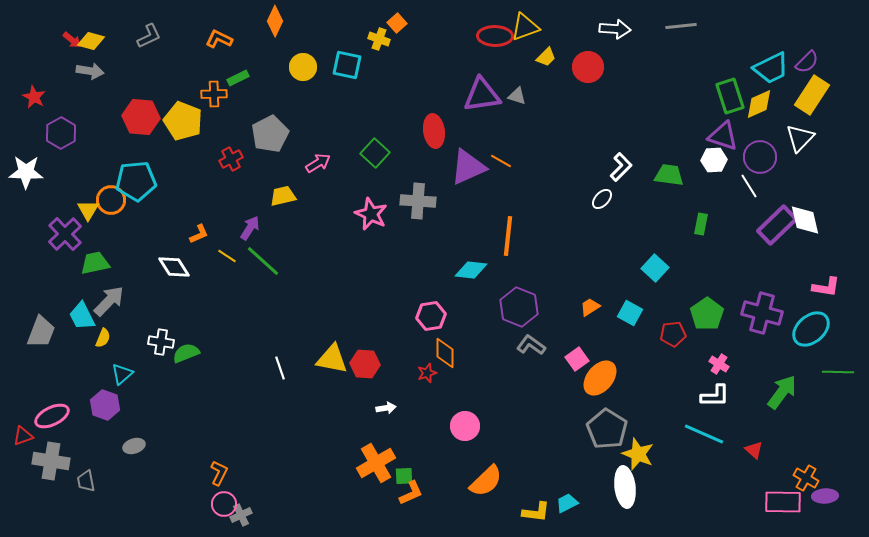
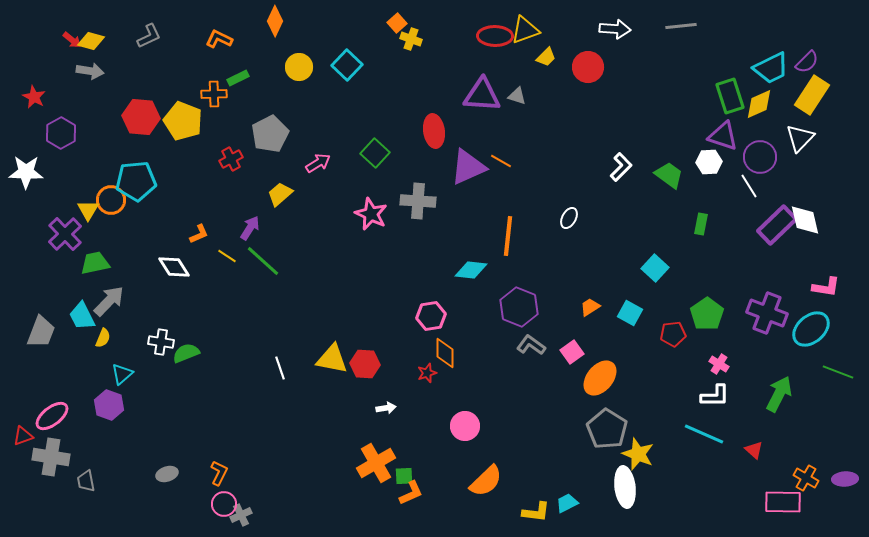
yellow triangle at (525, 27): moved 3 px down
yellow cross at (379, 39): moved 32 px right
cyan square at (347, 65): rotated 32 degrees clockwise
yellow circle at (303, 67): moved 4 px left
purple triangle at (482, 95): rotated 12 degrees clockwise
white hexagon at (714, 160): moved 5 px left, 2 px down
green trapezoid at (669, 175): rotated 28 degrees clockwise
yellow trapezoid at (283, 196): moved 3 px left, 2 px up; rotated 28 degrees counterclockwise
white ellipse at (602, 199): moved 33 px left, 19 px down; rotated 15 degrees counterclockwise
purple cross at (762, 313): moved 5 px right; rotated 6 degrees clockwise
pink square at (577, 359): moved 5 px left, 7 px up
green line at (838, 372): rotated 20 degrees clockwise
green arrow at (782, 392): moved 3 px left, 2 px down; rotated 9 degrees counterclockwise
purple hexagon at (105, 405): moved 4 px right
pink ellipse at (52, 416): rotated 12 degrees counterclockwise
gray ellipse at (134, 446): moved 33 px right, 28 px down
gray cross at (51, 461): moved 4 px up
purple ellipse at (825, 496): moved 20 px right, 17 px up
